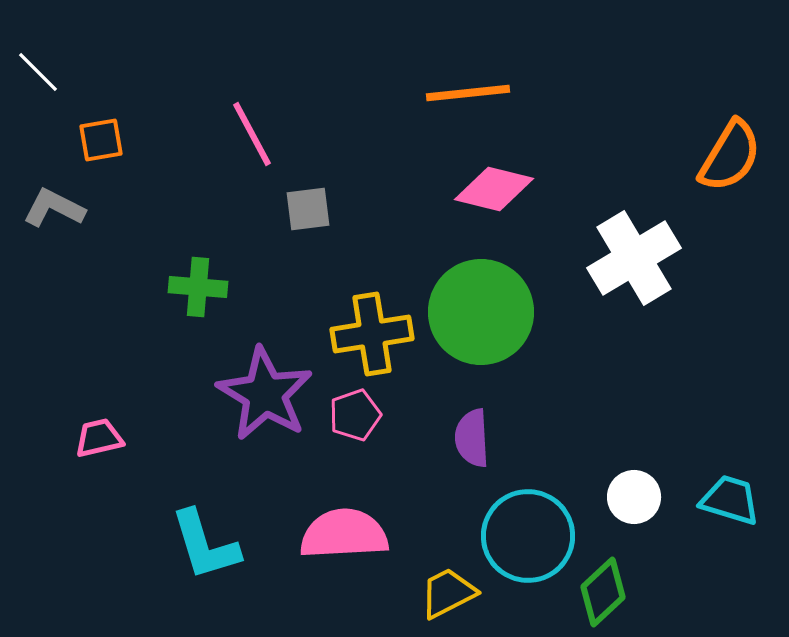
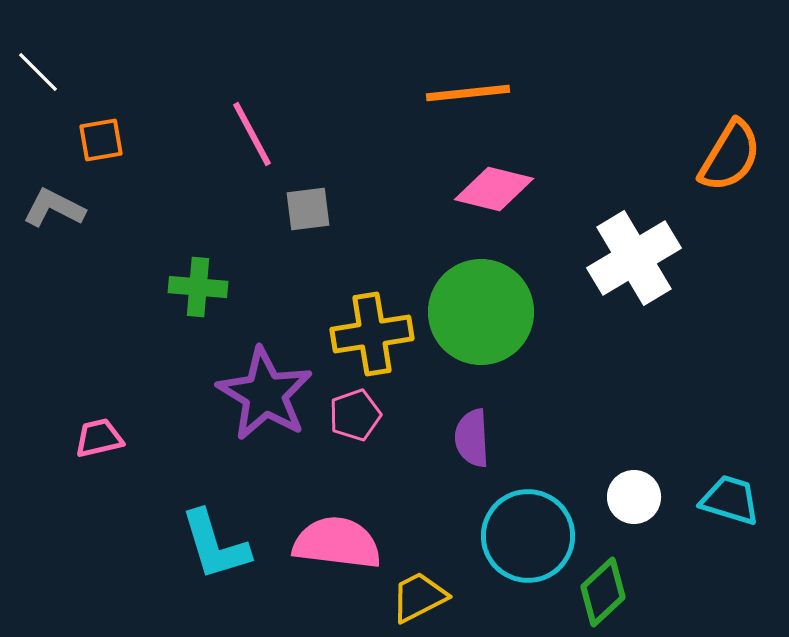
pink semicircle: moved 7 px left, 9 px down; rotated 10 degrees clockwise
cyan L-shape: moved 10 px right
yellow trapezoid: moved 29 px left, 4 px down
